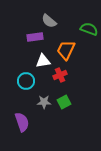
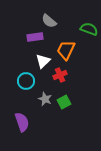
white triangle: rotated 35 degrees counterclockwise
gray star: moved 1 px right, 3 px up; rotated 24 degrees clockwise
